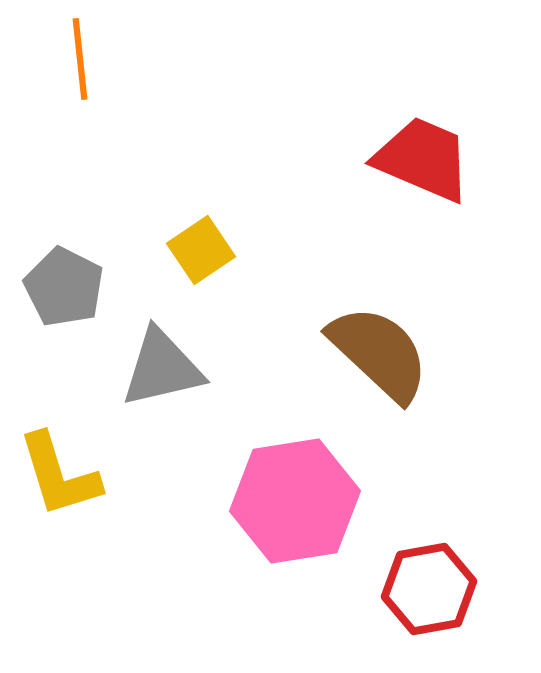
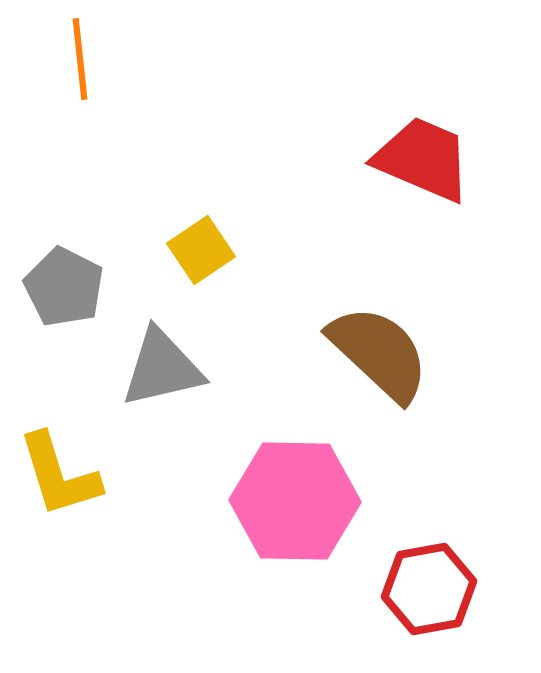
pink hexagon: rotated 10 degrees clockwise
